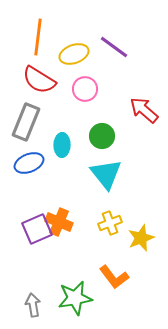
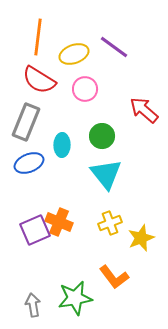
purple square: moved 2 px left, 1 px down
